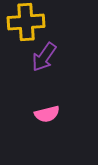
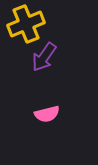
yellow cross: moved 2 px down; rotated 18 degrees counterclockwise
